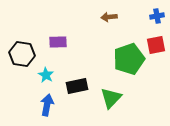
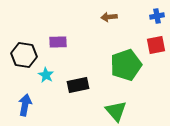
black hexagon: moved 2 px right, 1 px down
green pentagon: moved 3 px left, 6 px down
black rectangle: moved 1 px right, 1 px up
green triangle: moved 5 px right, 13 px down; rotated 25 degrees counterclockwise
blue arrow: moved 22 px left
